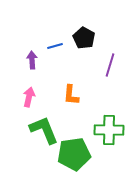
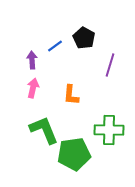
blue line: rotated 21 degrees counterclockwise
pink arrow: moved 4 px right, 9 px up
